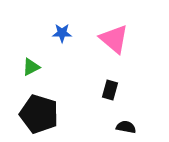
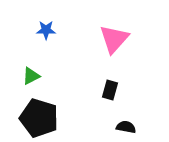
blue star: moved 16 px left, 3 px up
pink triangle: rotated 32 degrees clockwise
green triangle: moved 9 px down
black pentagon: moved 4 px down
